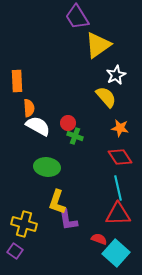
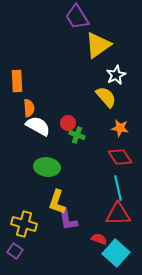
green cross: moved 2 px right, 1 px up
